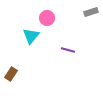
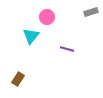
pink circle: moved 1 px up
purple line: moved 1 px left, 1 px up
brown rectangle: moved 7 px right, 5 px down
